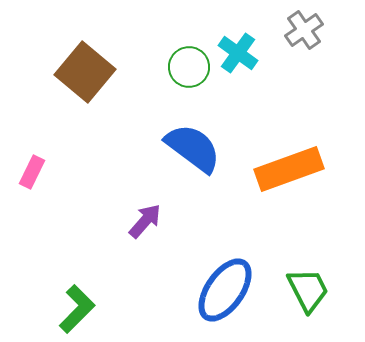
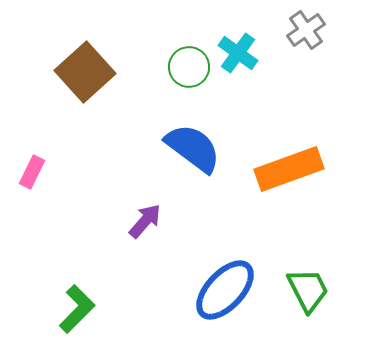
gray cross: moved 2 px right
brown square: rotated 8 degrees clockwise
blue ellipse: rotated 8 degrees clockwise
